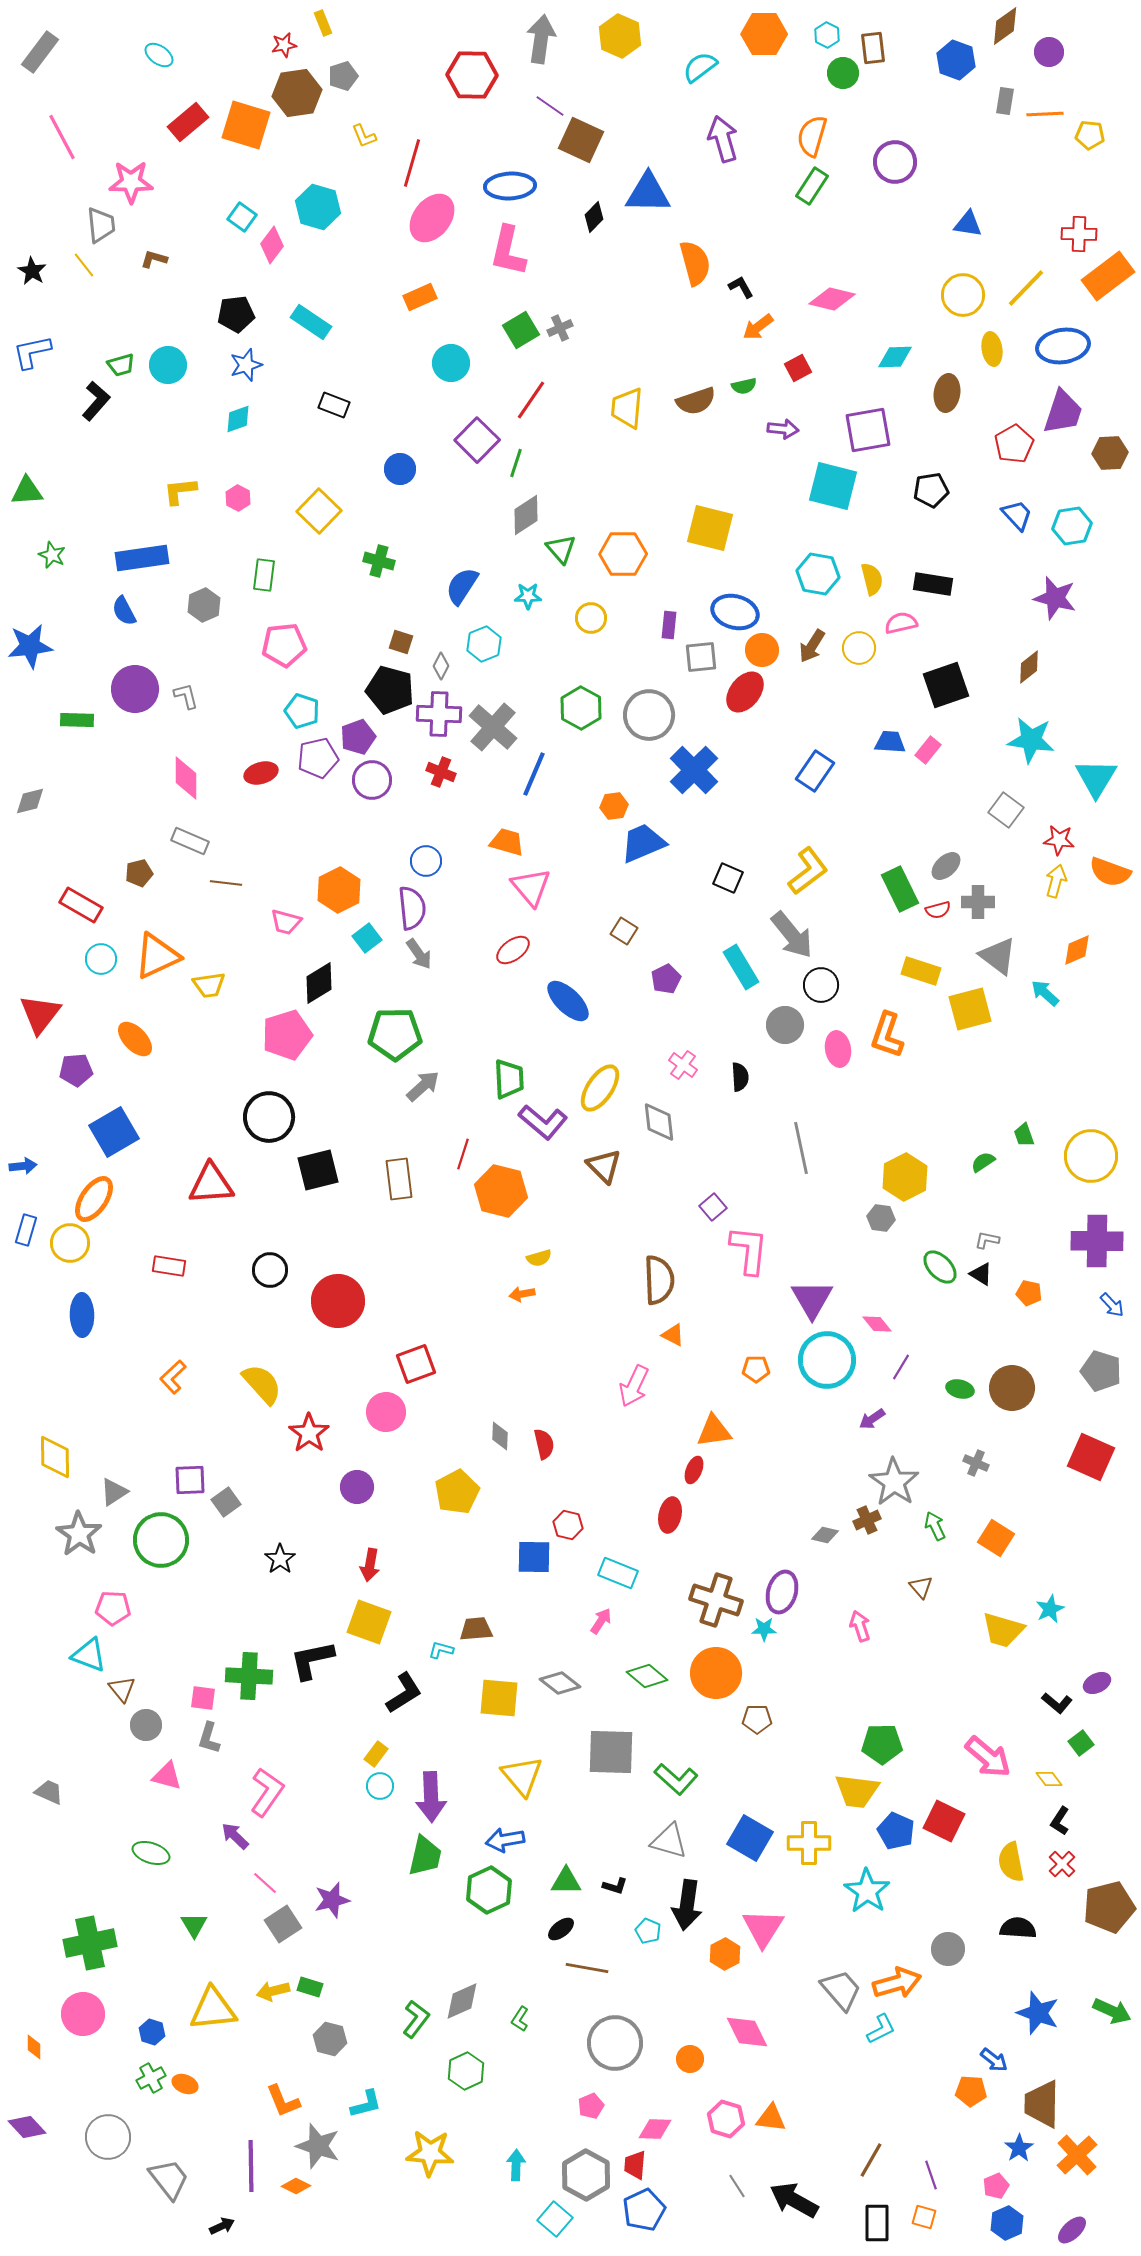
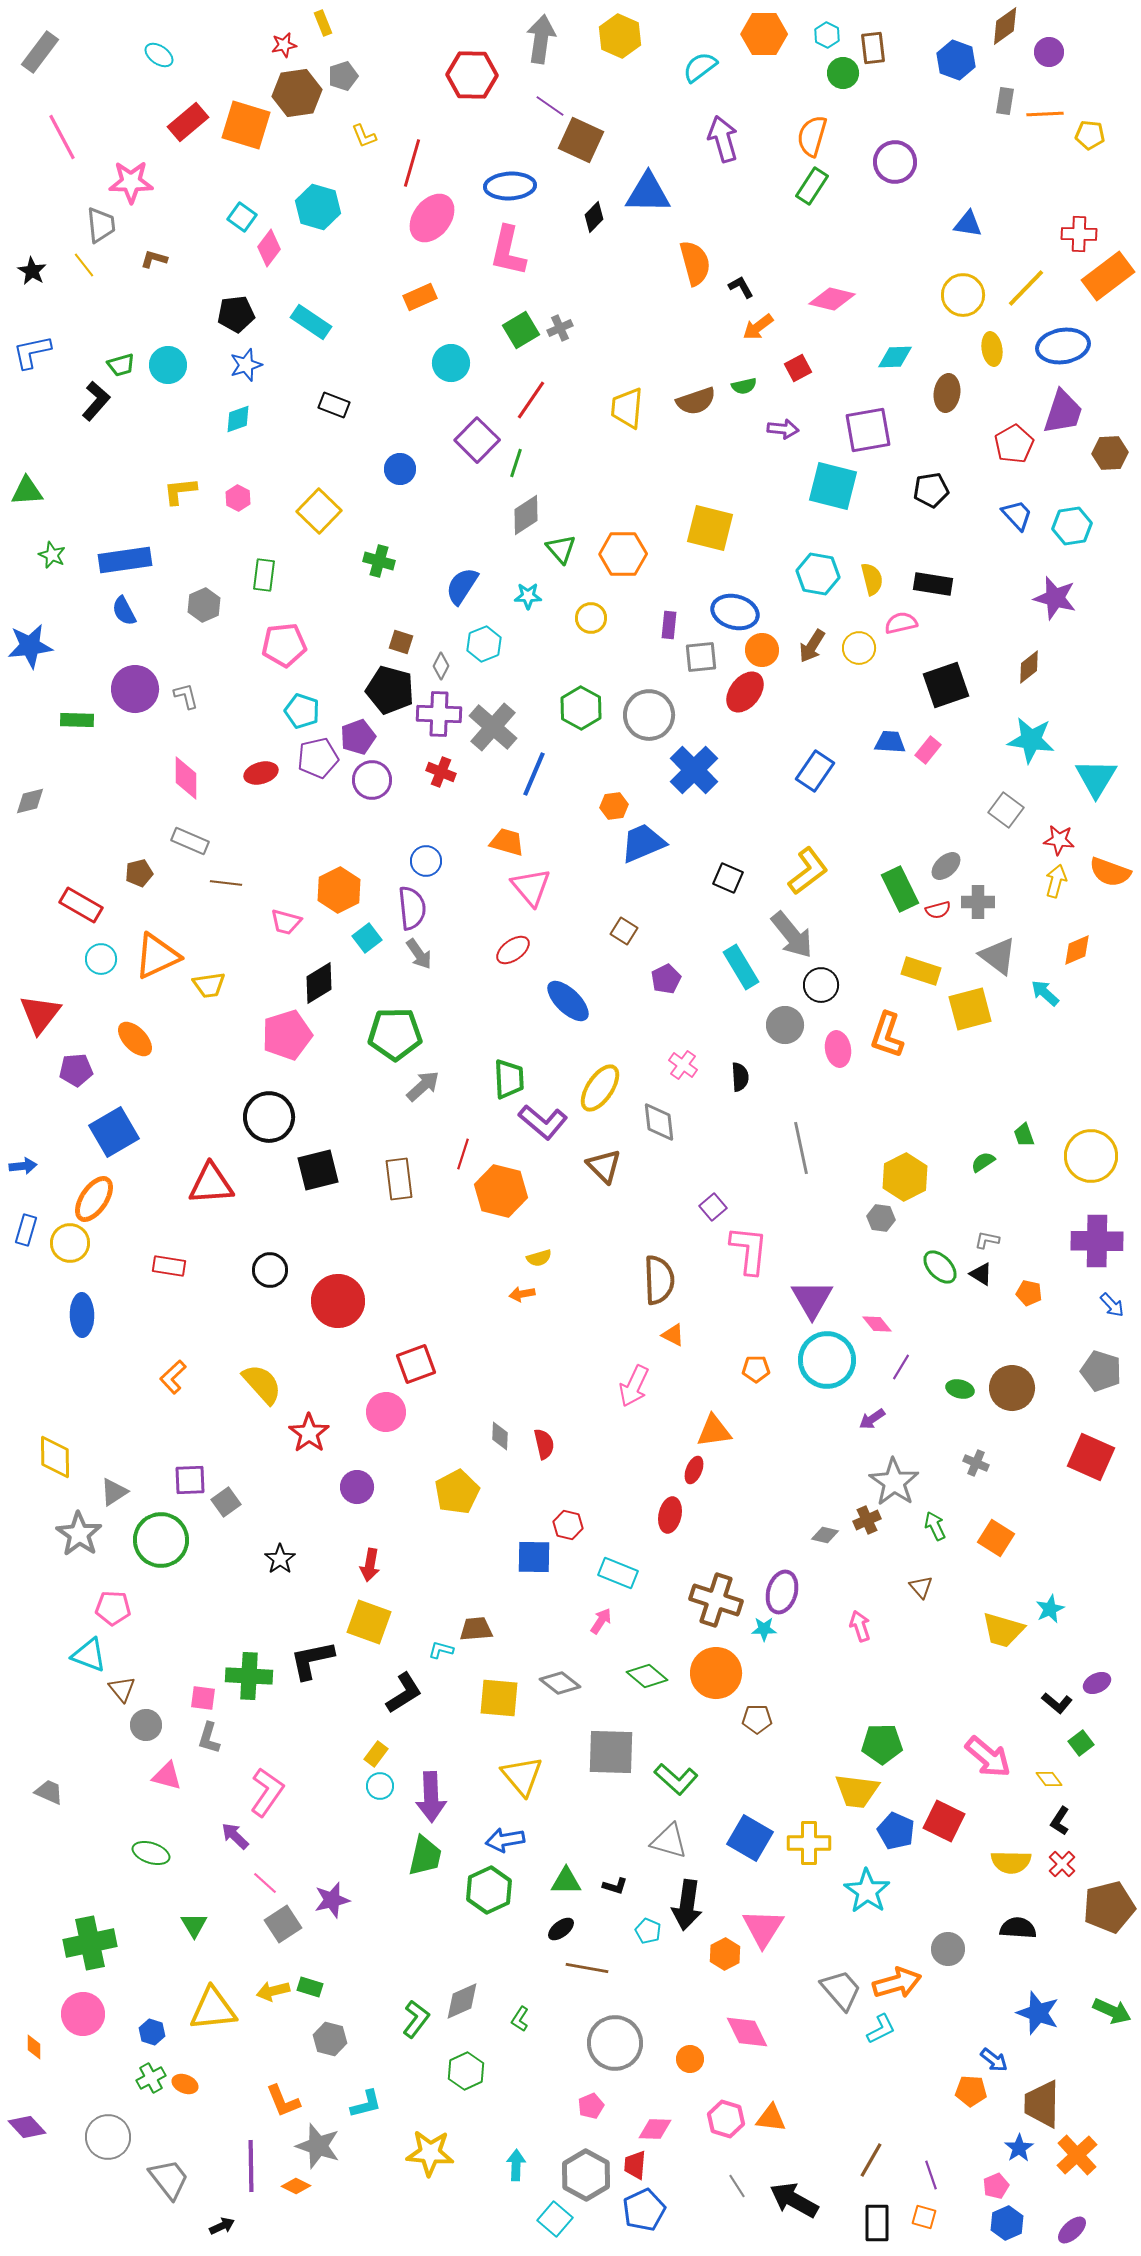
pink diamond at (272, 245): moved 3 px left, 3 px down
blue rectangle at (142, 558): moved 17 px left, 2 px down
yellow semicircle at (1011, 1862): rotated 78 degrees counterclockwise
